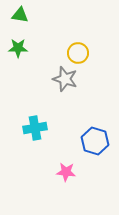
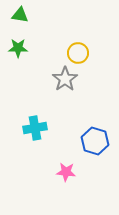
gray star: rotated 20 degrees clockwise
